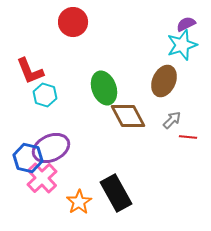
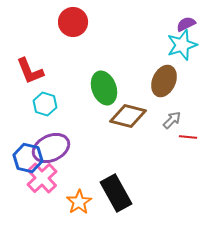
cyan hexagon: moved 9 px down
brown diamond: rotated 48 degrees counterclockwise
